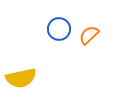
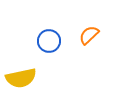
blue circle: moved 10 px left, 12 px down
